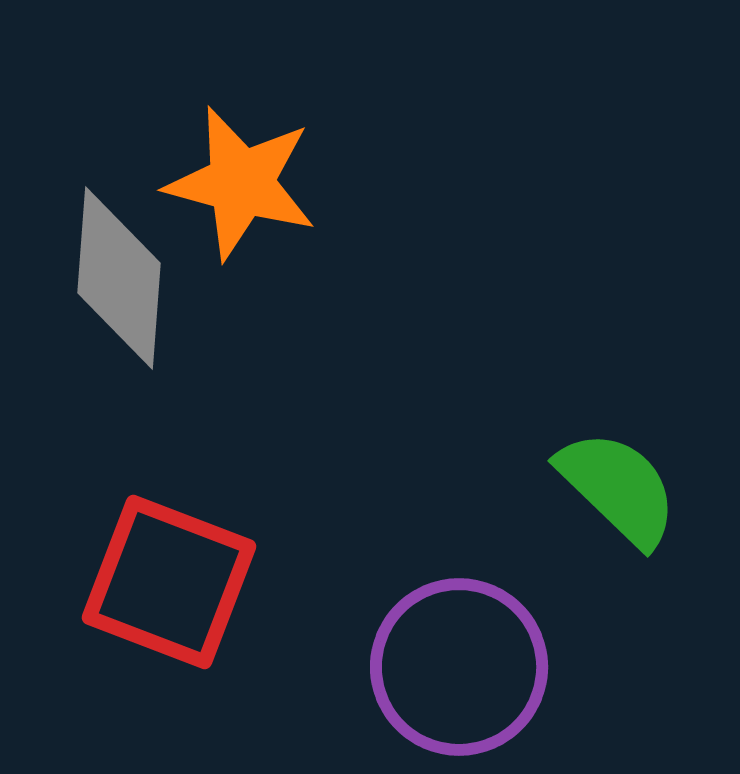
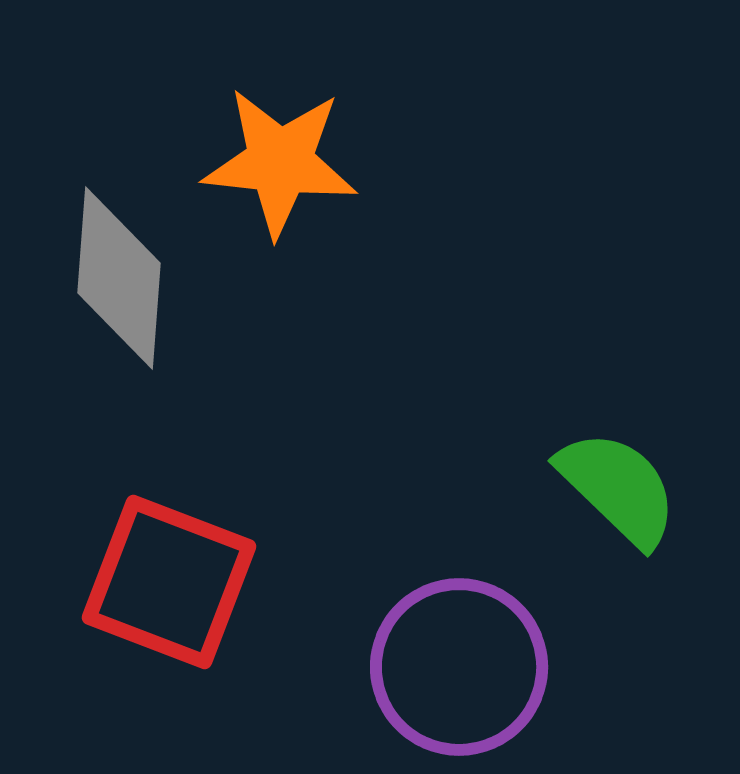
orange star: moved 39 px right, 21 px up; rotated 9 degrees counterclockwise
